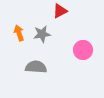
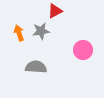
red triangle: moved 5 px left
gray star: moved 1 px left, 3 px up
